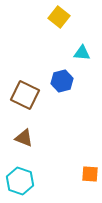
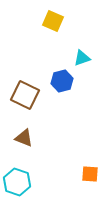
yellow square: moved 6 px left, 4 px down; rotated 15 degrees counterclockwise
cyan triangle: moved 5 px down; rotated 24 degrees counterclockwise
cyan hexagon: moved 3 px left, 1 px down
